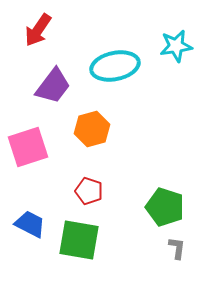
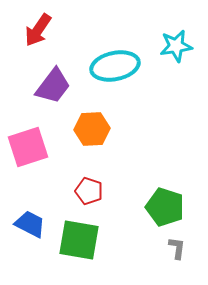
orange hexagon: rotated 12 degrees clockwise
